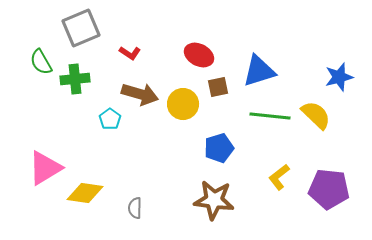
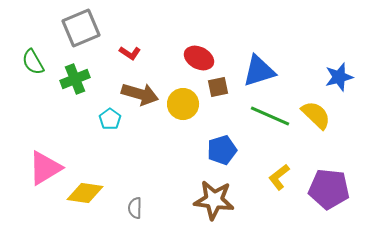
red ellipse: moved 3 px down
green semicircle: moved 8 px left
green cross: rotated 16 degrees counterclockwise
green line: rotated 18 degrees clockwise
blue pentagon: moved 3 px right, 2 px down
